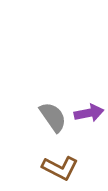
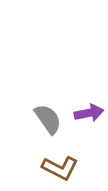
gray semicircle: moved 5 px left, 2 px down
